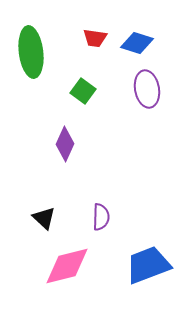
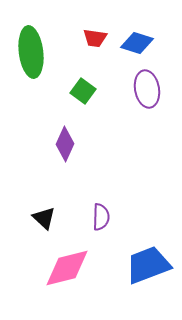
pink diamond: moved 2 px down
